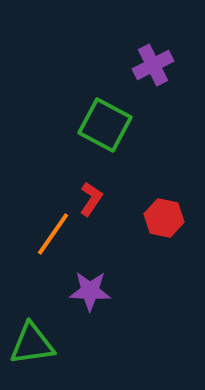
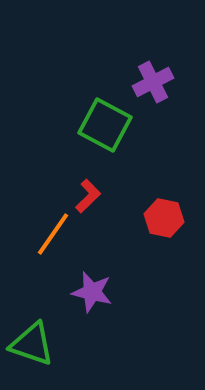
purple cross: moved 17 px down
red L-shape: moved 3 px left, 3 px up; rotated 12 degrees clockwise
purple star: moved 2 px right, 1 px down; rotated 12 degrees clockwise
green triangle: rotated 27 degrees clockwise
